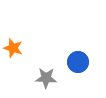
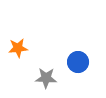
orange star: moved 5 px right; rotated 24 degrees counterclockwise
